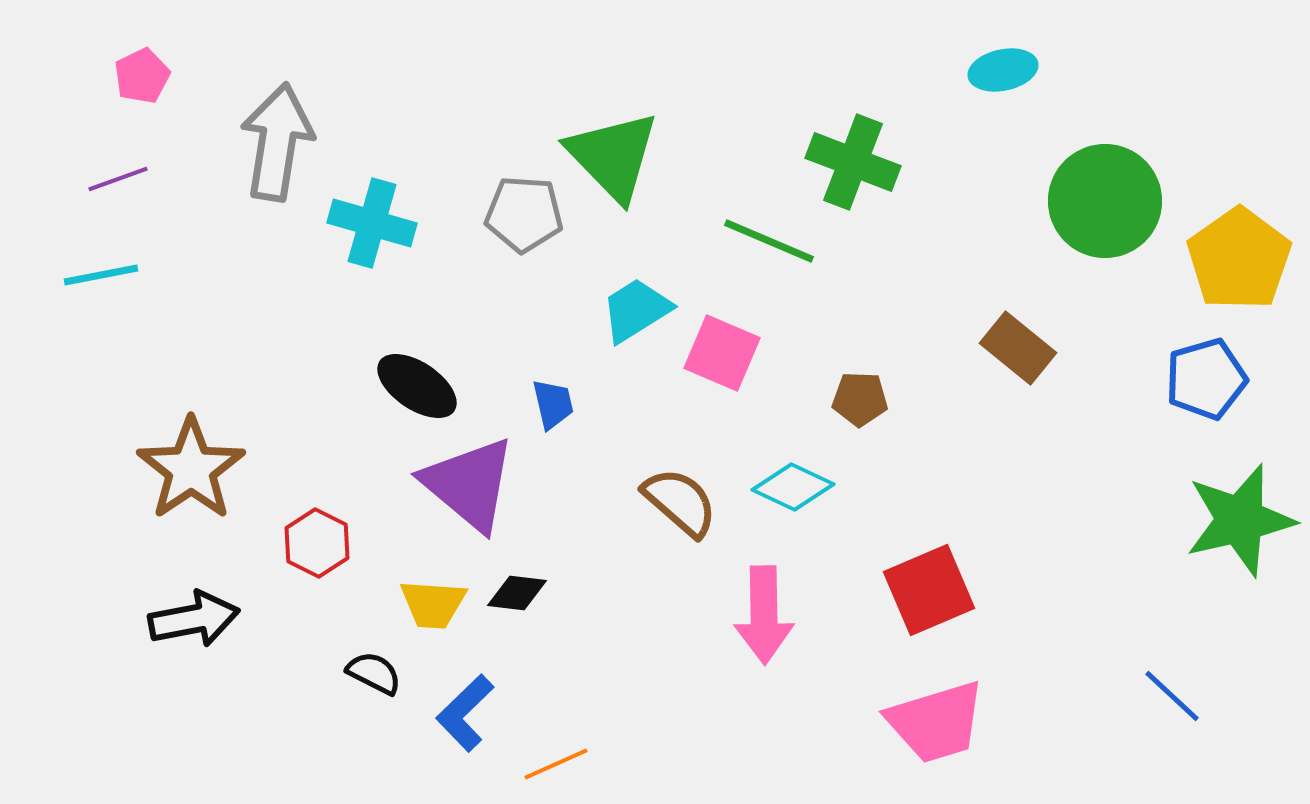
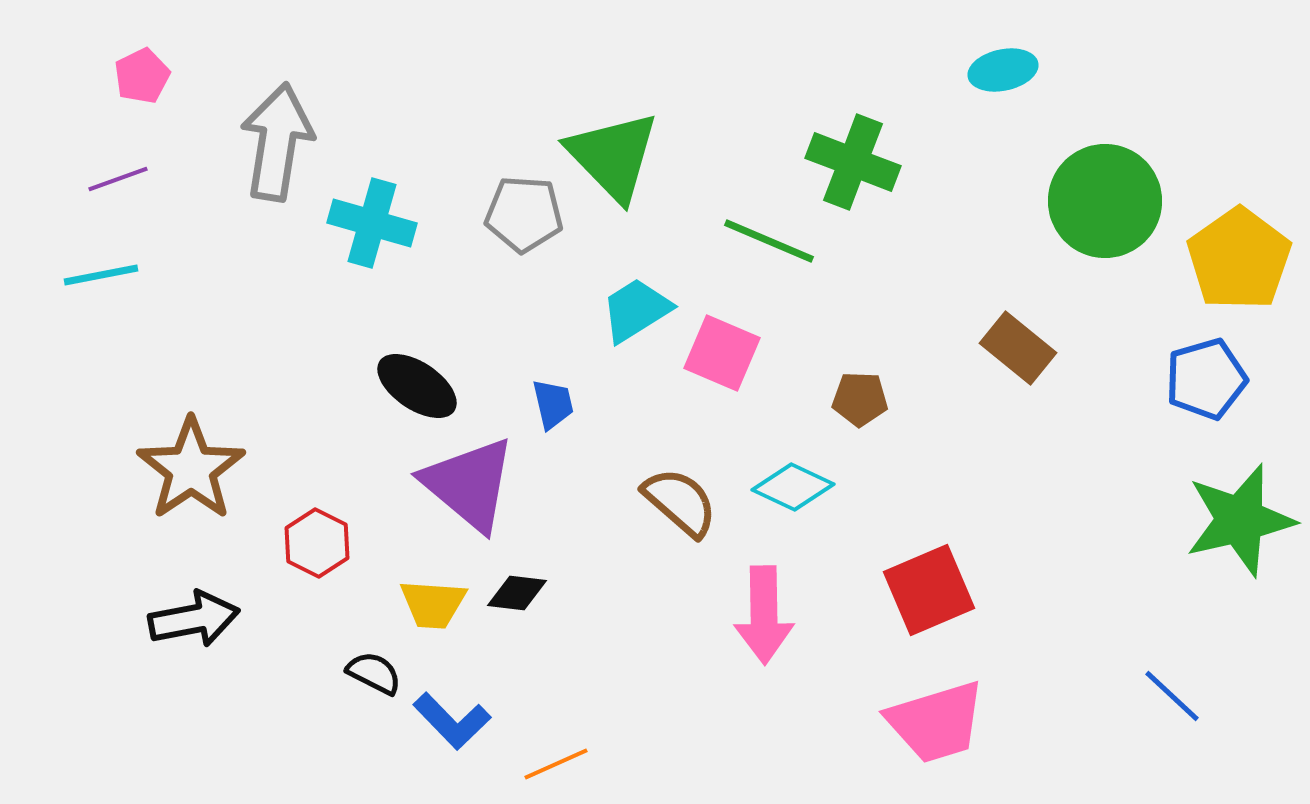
blue L-shape: moved 13 px left, 8 px down; rotated 90 degrees counterclockwise
